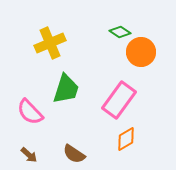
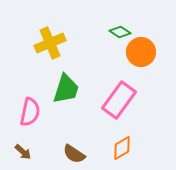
pink semicircle: rotated 124 degrees counterclockwise
orange diamond: moved 4 px left, 9 px down
brown arrow: moved 6 px left, 3 px up
